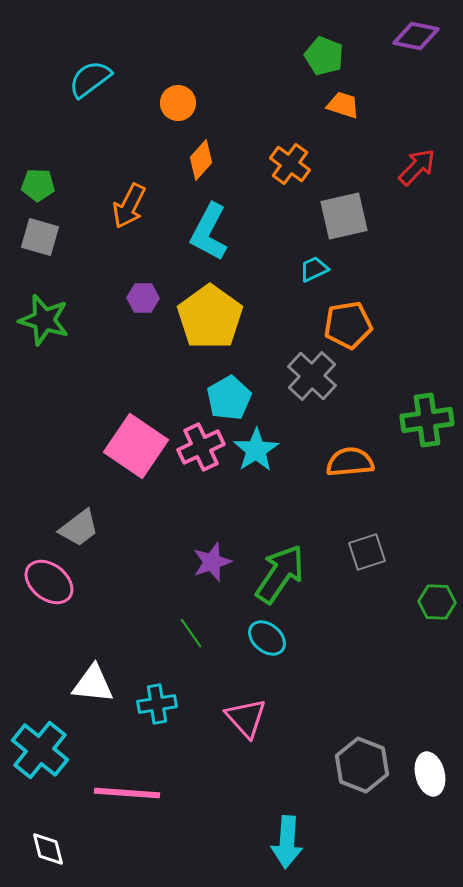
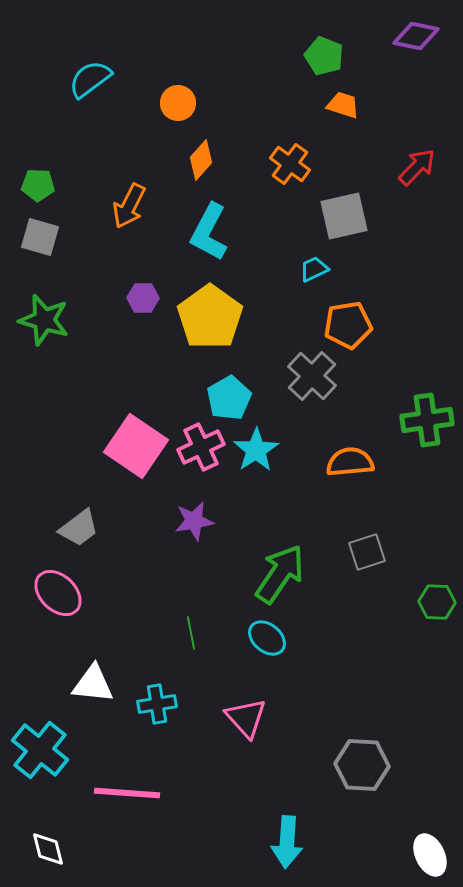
purple star at (212, 562): moved 18 px left, 41 px up; rotated 9 degrees clockwise
pink ellipse at (49, 582): moved 9 px right, 11 px down; rotated 6 degrees clockwise
green line at (191, 633): rotated 24 degrees clockwise
gray hexagon at (362, 765): rotated 18 degrees counterclockwise
white ellipse at (430, 774): moved 81 px down; rotated 12 degrees counterclockwise
